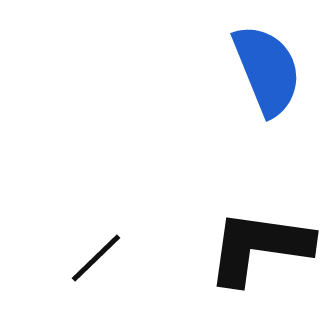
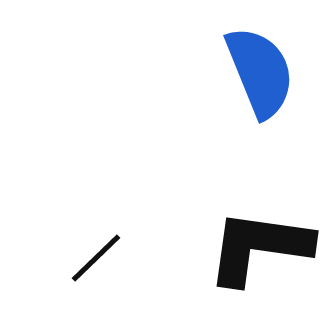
blue semicircle: moved 7 px left, 2 px down
